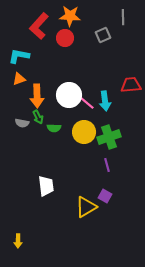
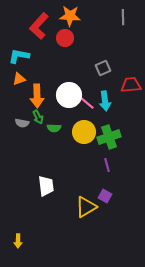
gray square: moved 33 px down
